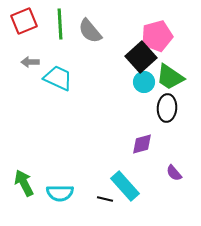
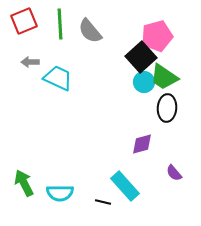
green trapezoid: moved 6 px left
black line: moved 2 px left, 3 px down
